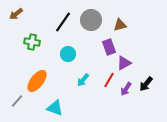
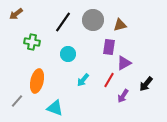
gray circle: moved 2 px right
purple rectangle: rotated 28 degrees clockwise
orange ellipse: rotated 25 degrees counterclockwise
purple arrow: moved 3 px left, 7 px down
